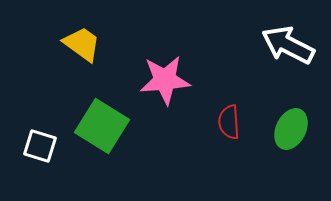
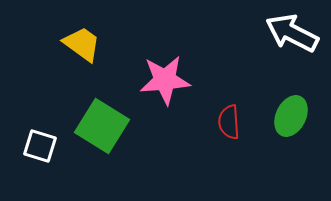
white arrow: moved 4 px right, 12 px up
green ellipse: moved 13 px up
